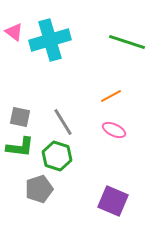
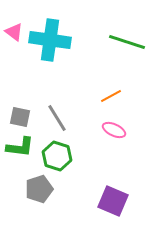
cyan cross: rotated 24 degrees clockwise
gray line: moved 6 px left, 4 px up
